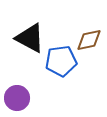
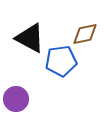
brown diamond: moved 4 px left, 6 px up
purple circle: moved 1 px left, 1 px down
